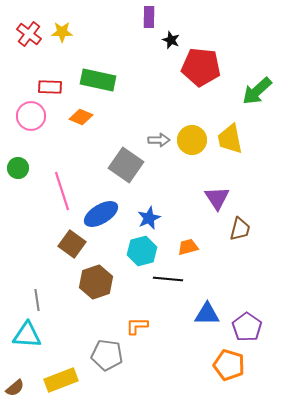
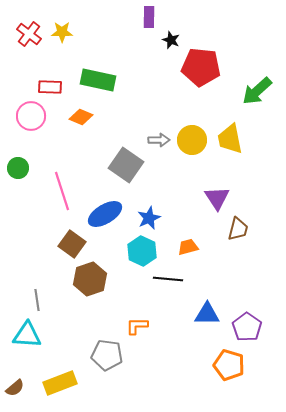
blue ellipse: moved 4 px right
brown trapezoid: moved 2 px left
cyan hexagon: rotated 20 degrees counterclockwise
brown hexagon: moved 6 px left, 3 px up
yellow rectangle: moved 1 px left, 3 px down
